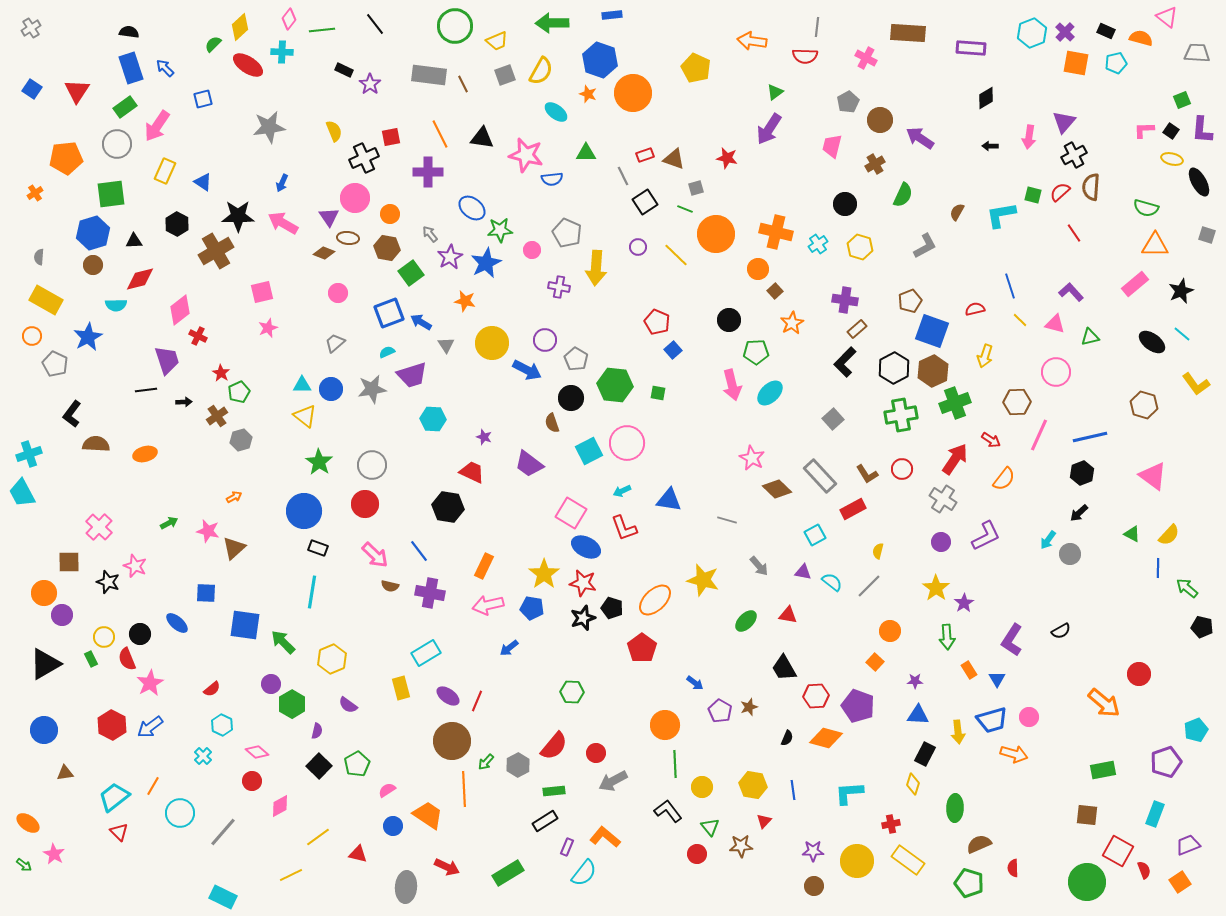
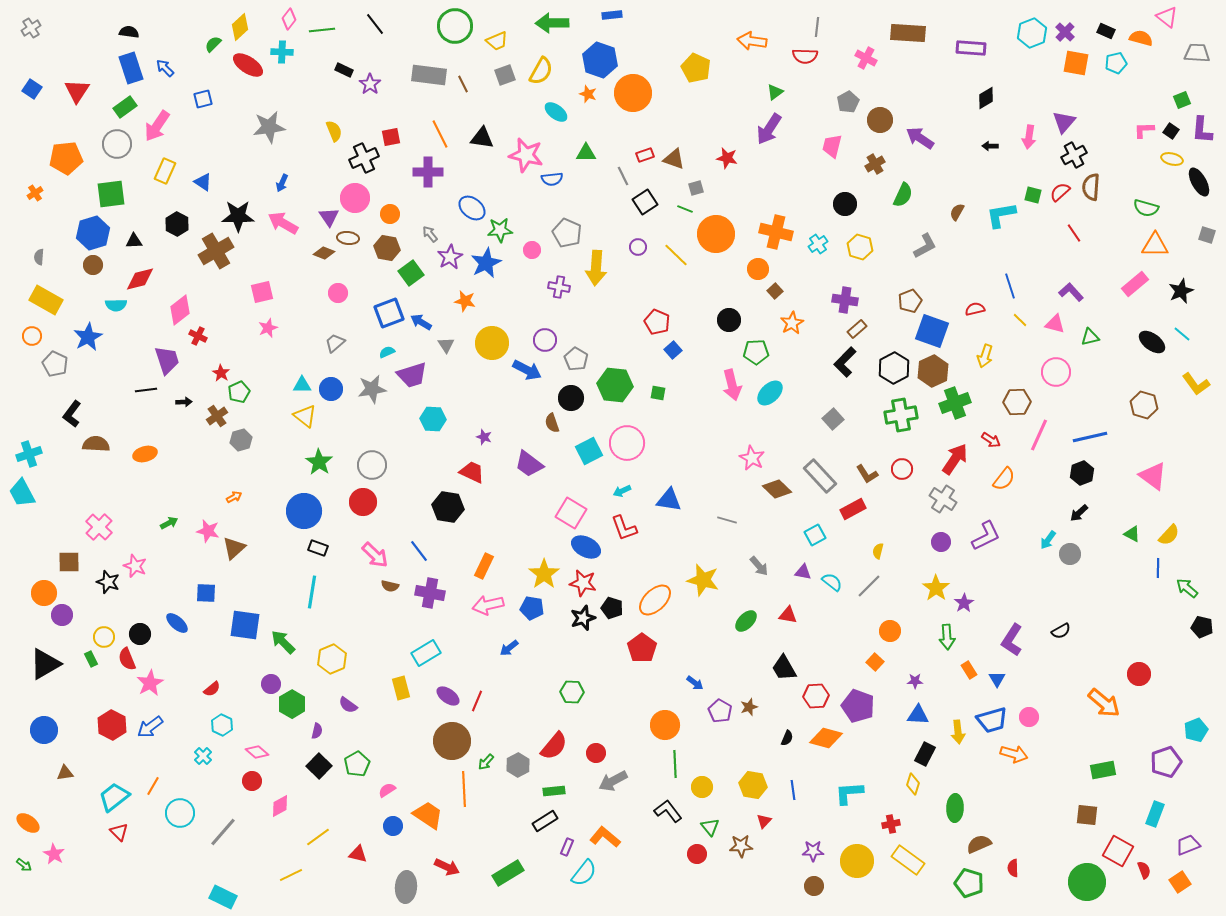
red circle at (365, 504): moved 2 px left, 2 px up
